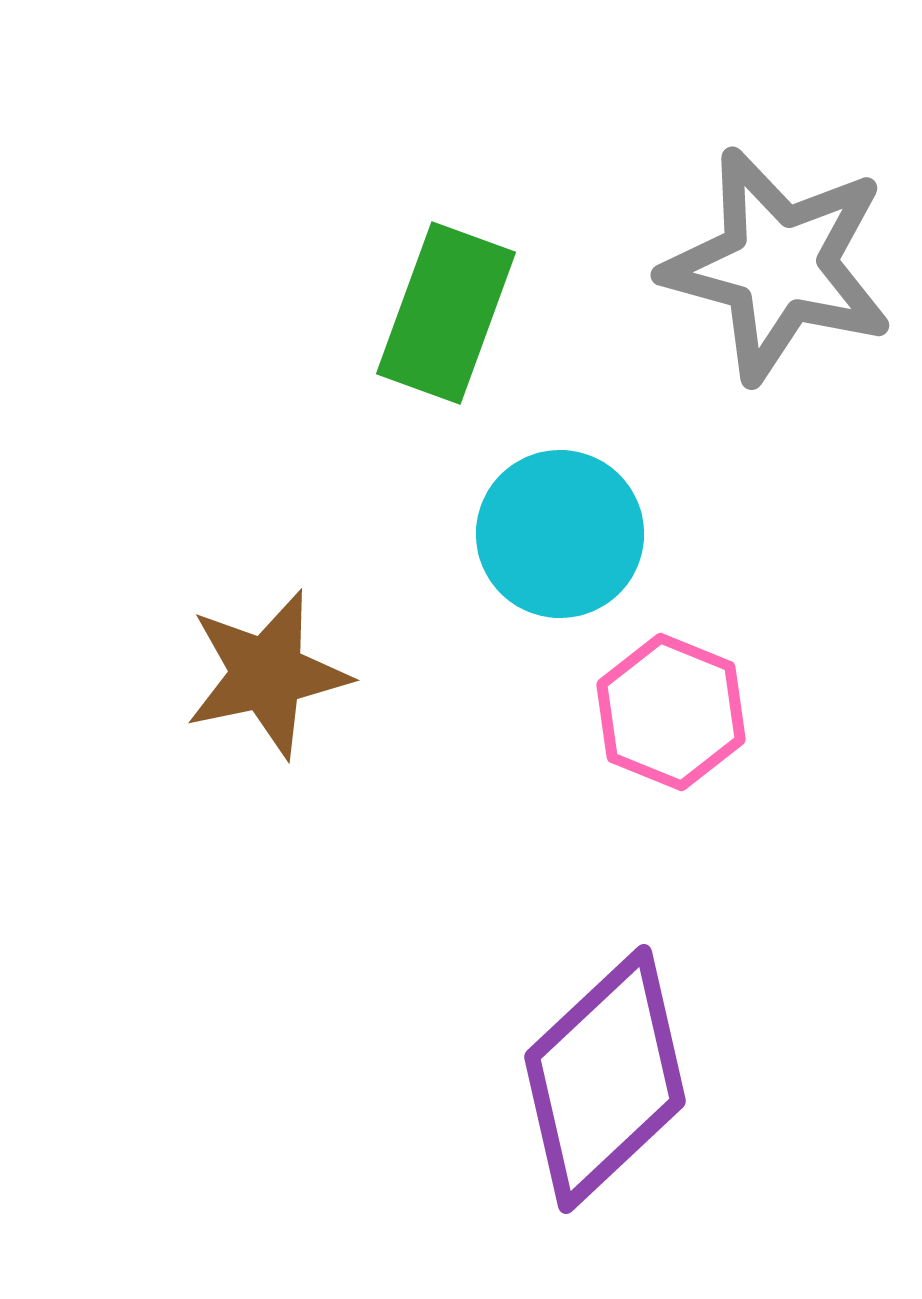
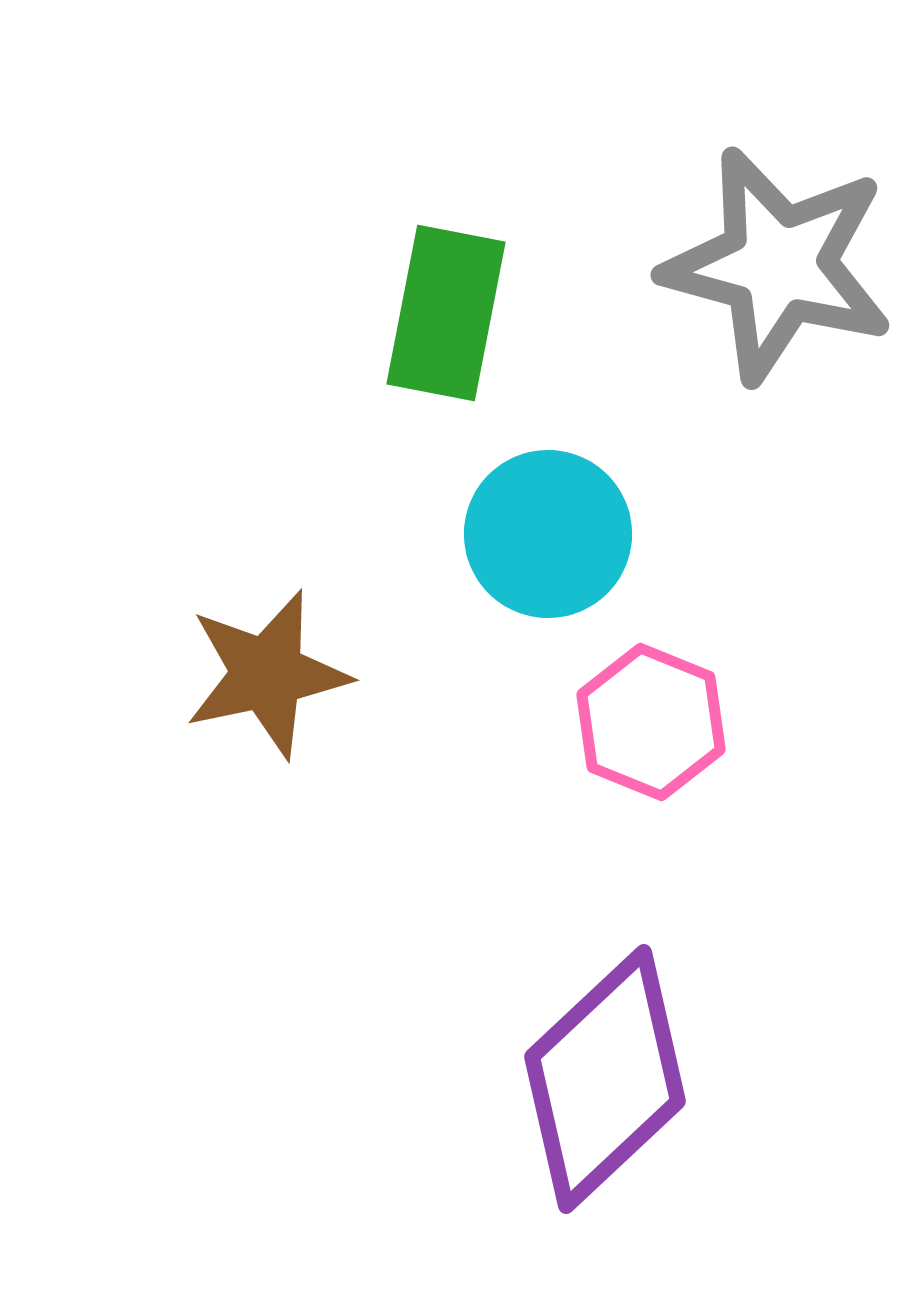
green rectangle: rotated 9 degrees counterclockwise
cyan circle: moved 12 px left
pink hexagon: moved 20 px left, 10 px down
